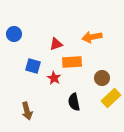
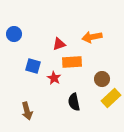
red triangle: moved 3 px right
brown circle: moved 1 px down
